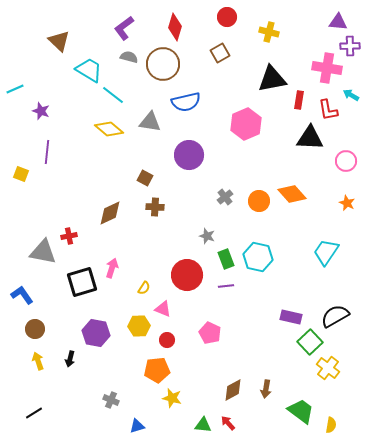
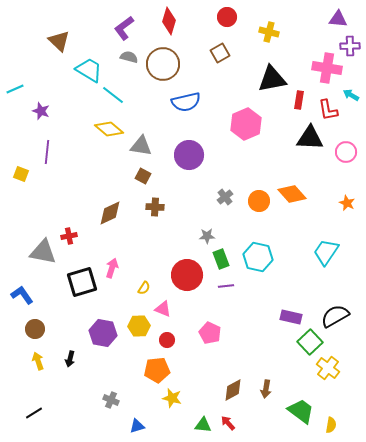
purple triangle at (338, 22): moved 3 px up
red diamond at (175, 27): moved 6 px left, 6 px up
gray triangle at (150, 122): moved 9 px left, 24 px down
pink circle at (346, 161): moved 9 px up
brown square at (145, 178): moved 2 px left, 2 px up
gray star at (207, 236): rotated 21 degrees counterclockwise
green rectangle at (226, 259): moved 5 px left
purple hexagon at (96, 333): moved 7 px right
